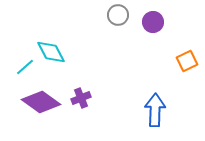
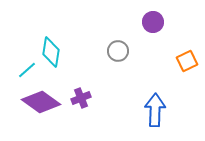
gray circle: moved 36 px down
cyan diamond: rotated 36 degrees clockwise
cyan line: moved 2 px right, 3 px down
